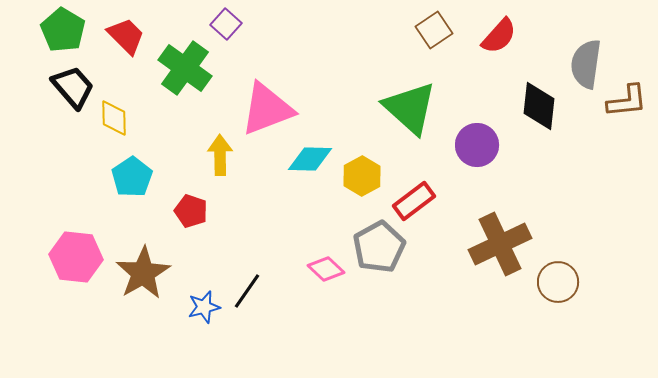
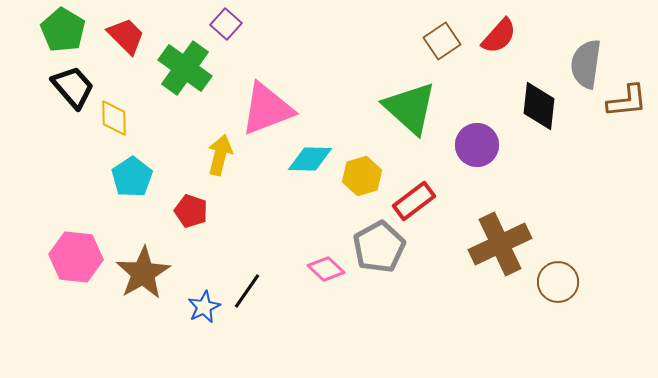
brown square: moved 8 px right, 11 px down
yellow arrow: rotated 15 degrees clockwise
yellow hexagon: rotated 12 degrees clockwise
blue star: rotated 12 degrees counterclockwise
